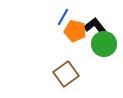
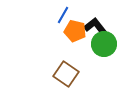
blue line: moved 2 px up
brown square: rotated 20 degrees counterclockwise
